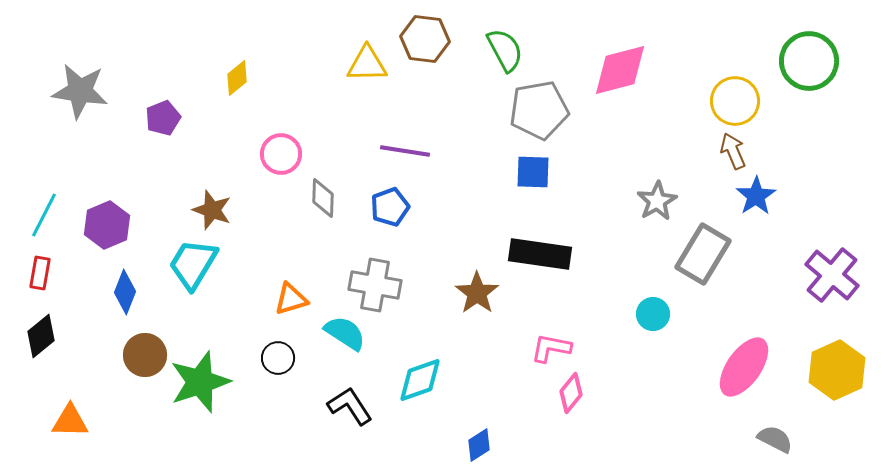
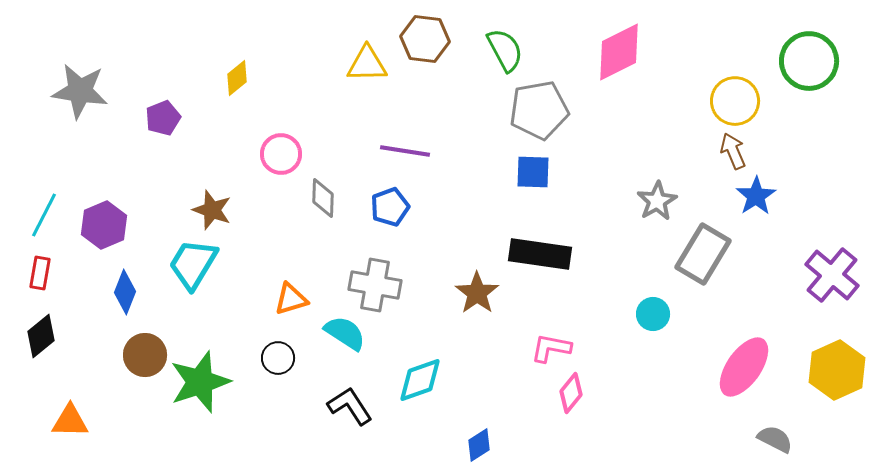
pink diamond at (620, 70): moved 1 px left, 18 px up; rotated 12 degrees counterclockwise
purple hexagon at (107, 225): moved 3 px left
